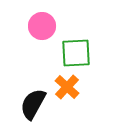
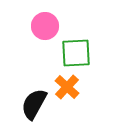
pink circle: moved 3 px right
black semicircle: moved 1 px right
